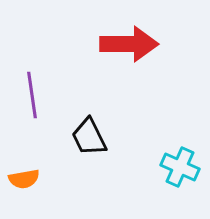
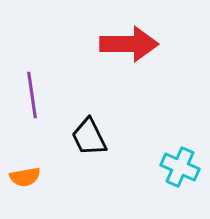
orange semicircle: moved 1 px right, 2 px up
